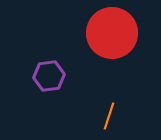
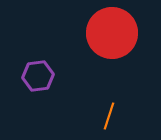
purple hexagon: moved 11 px left
